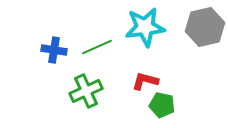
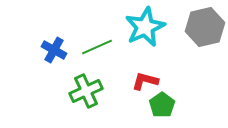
cyan star: rotated 18 degrees counterclockwise
blue cross: rotated 20 degrees clockwise
green pentagon: rotated 25 degrees clockwise
